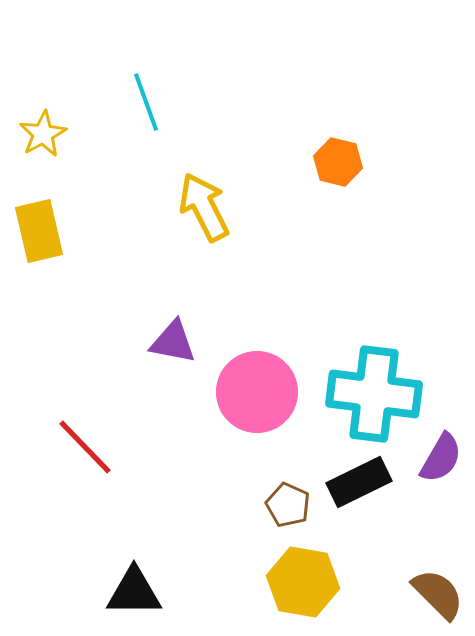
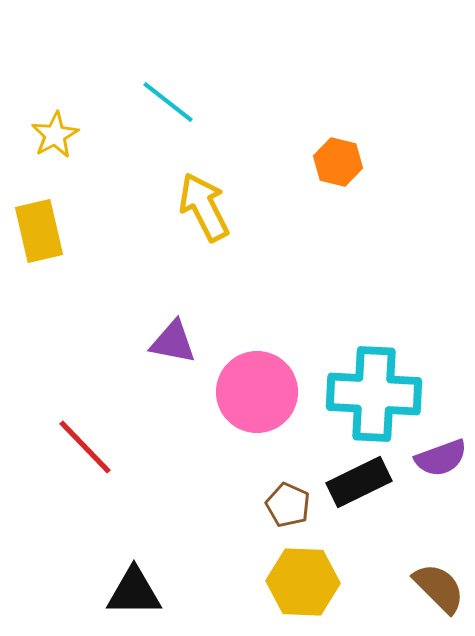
cyan line: moved 22 px right; rotated 32 degrees counterclockwise
yellow star: moved 12 px right, 1 px down
cyan cross: rotated 4 degrees counterclockwise
purple semicircle: rotated 40 degrees clockwise
yellow hexagon: rotated 8 degrees counterclockwise
brown semicircle: moved 1 px right, 6 px up
